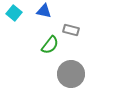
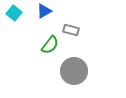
blue triangle: rotated 42 degrees counterclockwise
gray circle: moved 3 px right, 3 px up
